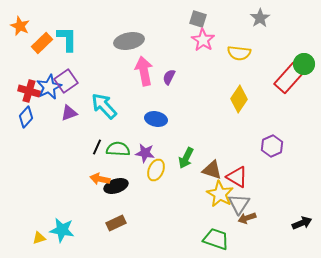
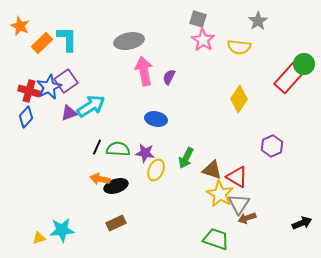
gray star: moved 2 px left, 3 px down
yellow semicircle: moved 6 px up
cyan arrow: moved 13 px left; rotated 100 degrees clockwise
cyan star: rotated 15 degrees counterclockwise
